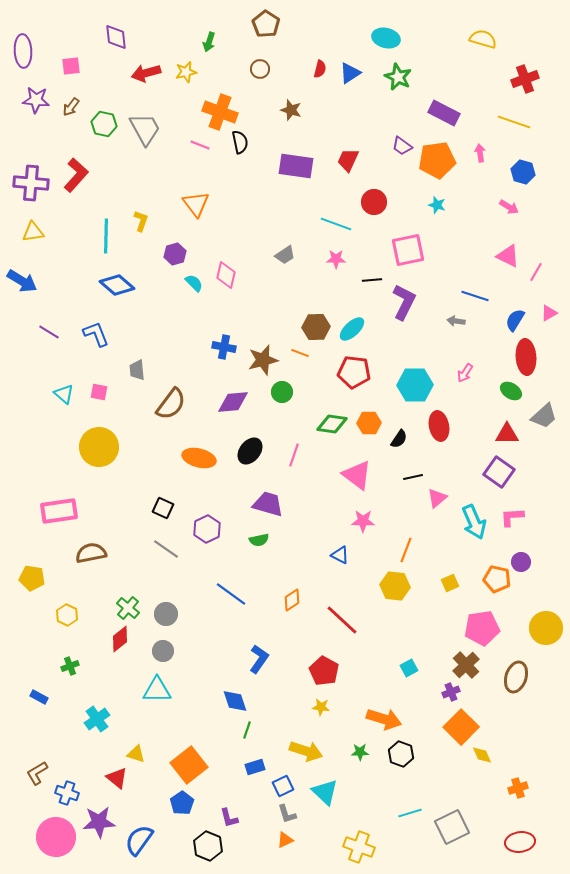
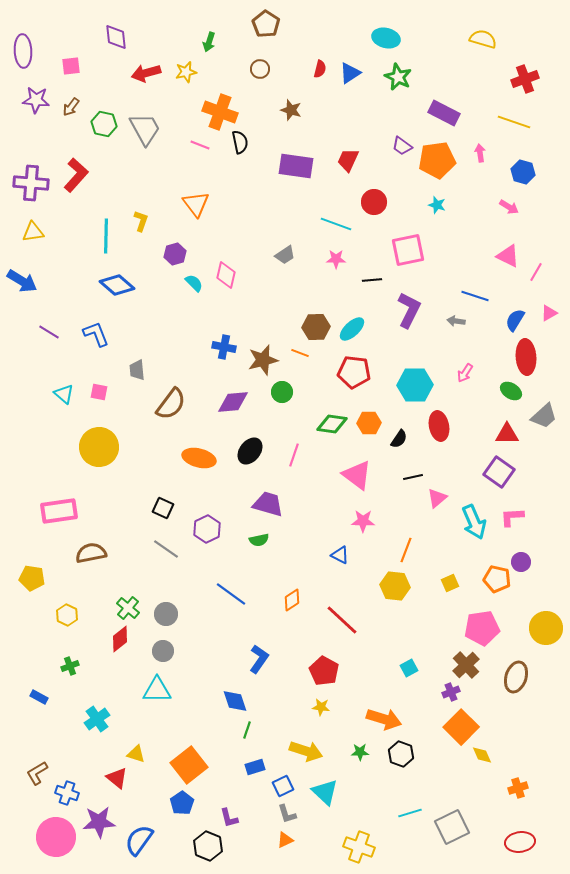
purple L-shape at (404, 302): moved 5 px right, 8 px down
